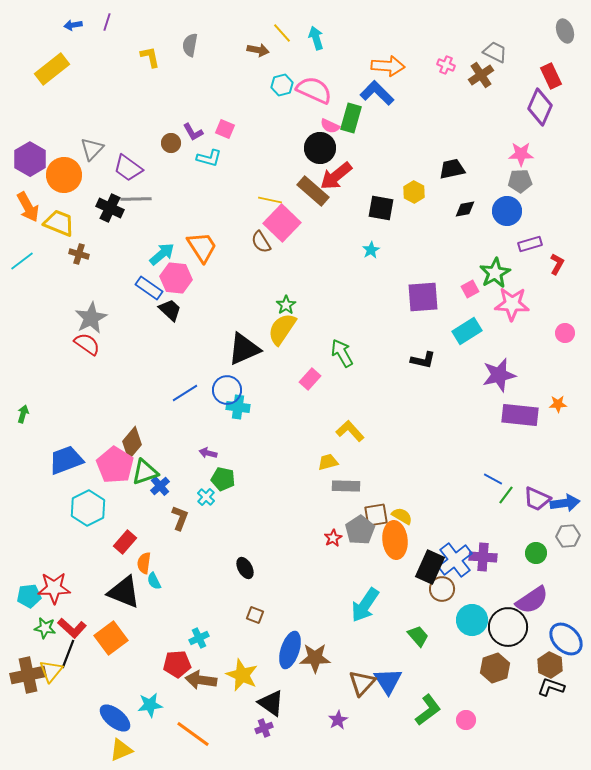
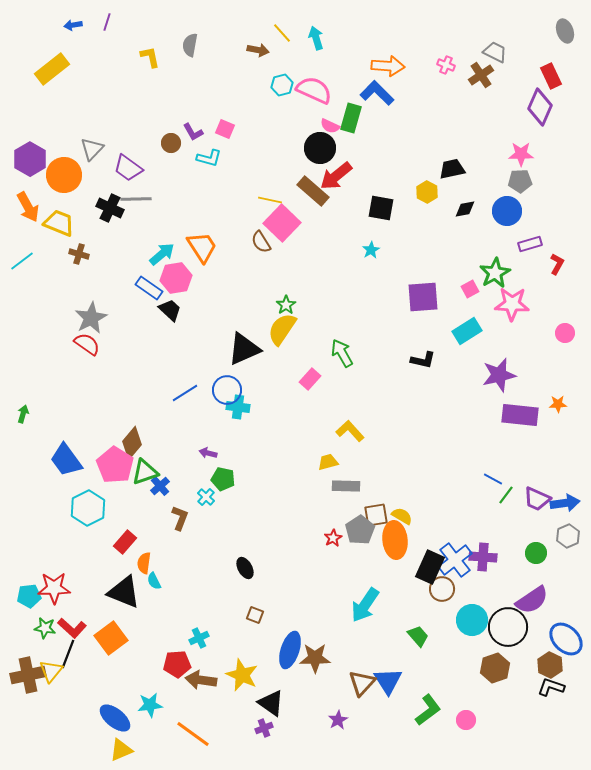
yellow hexagon at (414, 192): moved 13 px right
pink hexagon at (176, 278): rotated 16 degrees counterclockwise
blue trapezoid at (66, 460): rotated 105 degrees counterclockwise
gray hexagon at (568, 536): rotated 20 degrees counterclockwise
